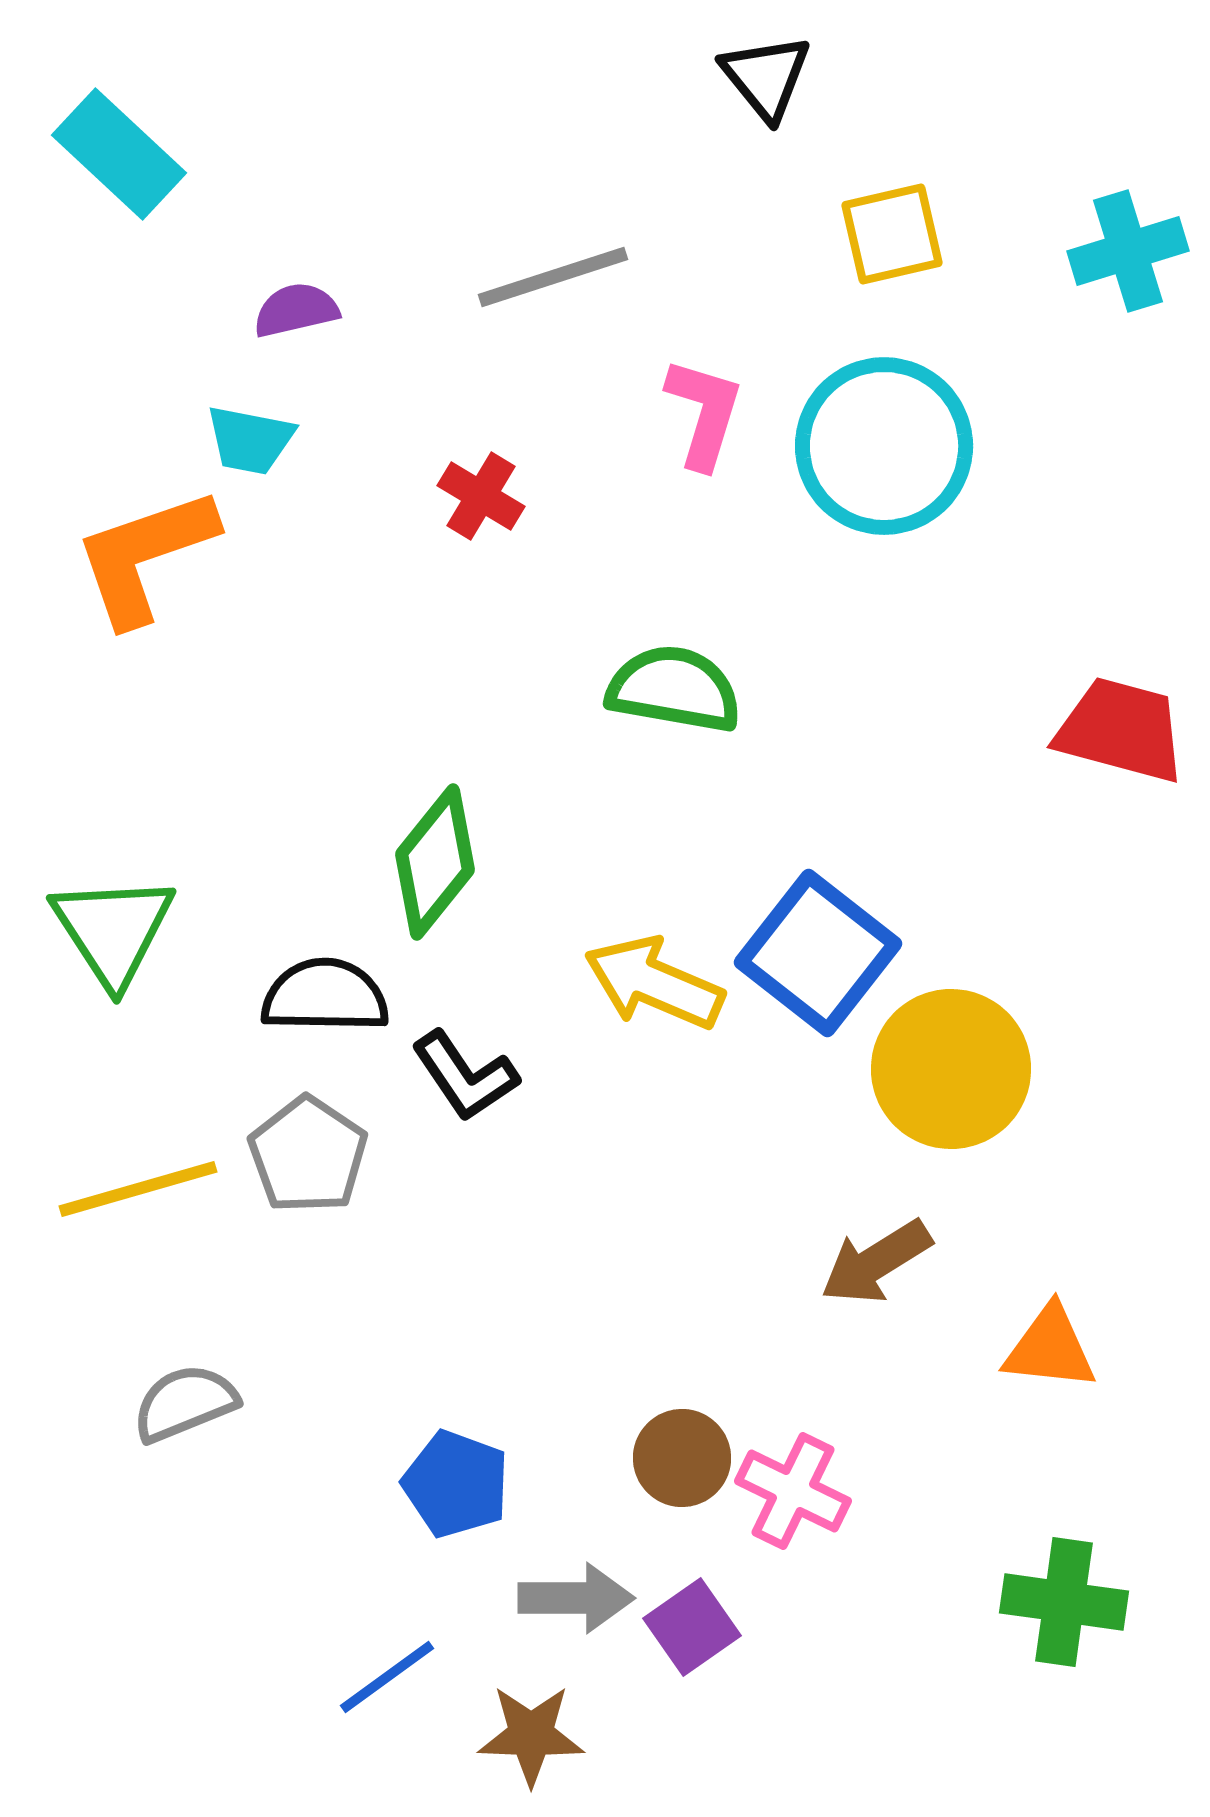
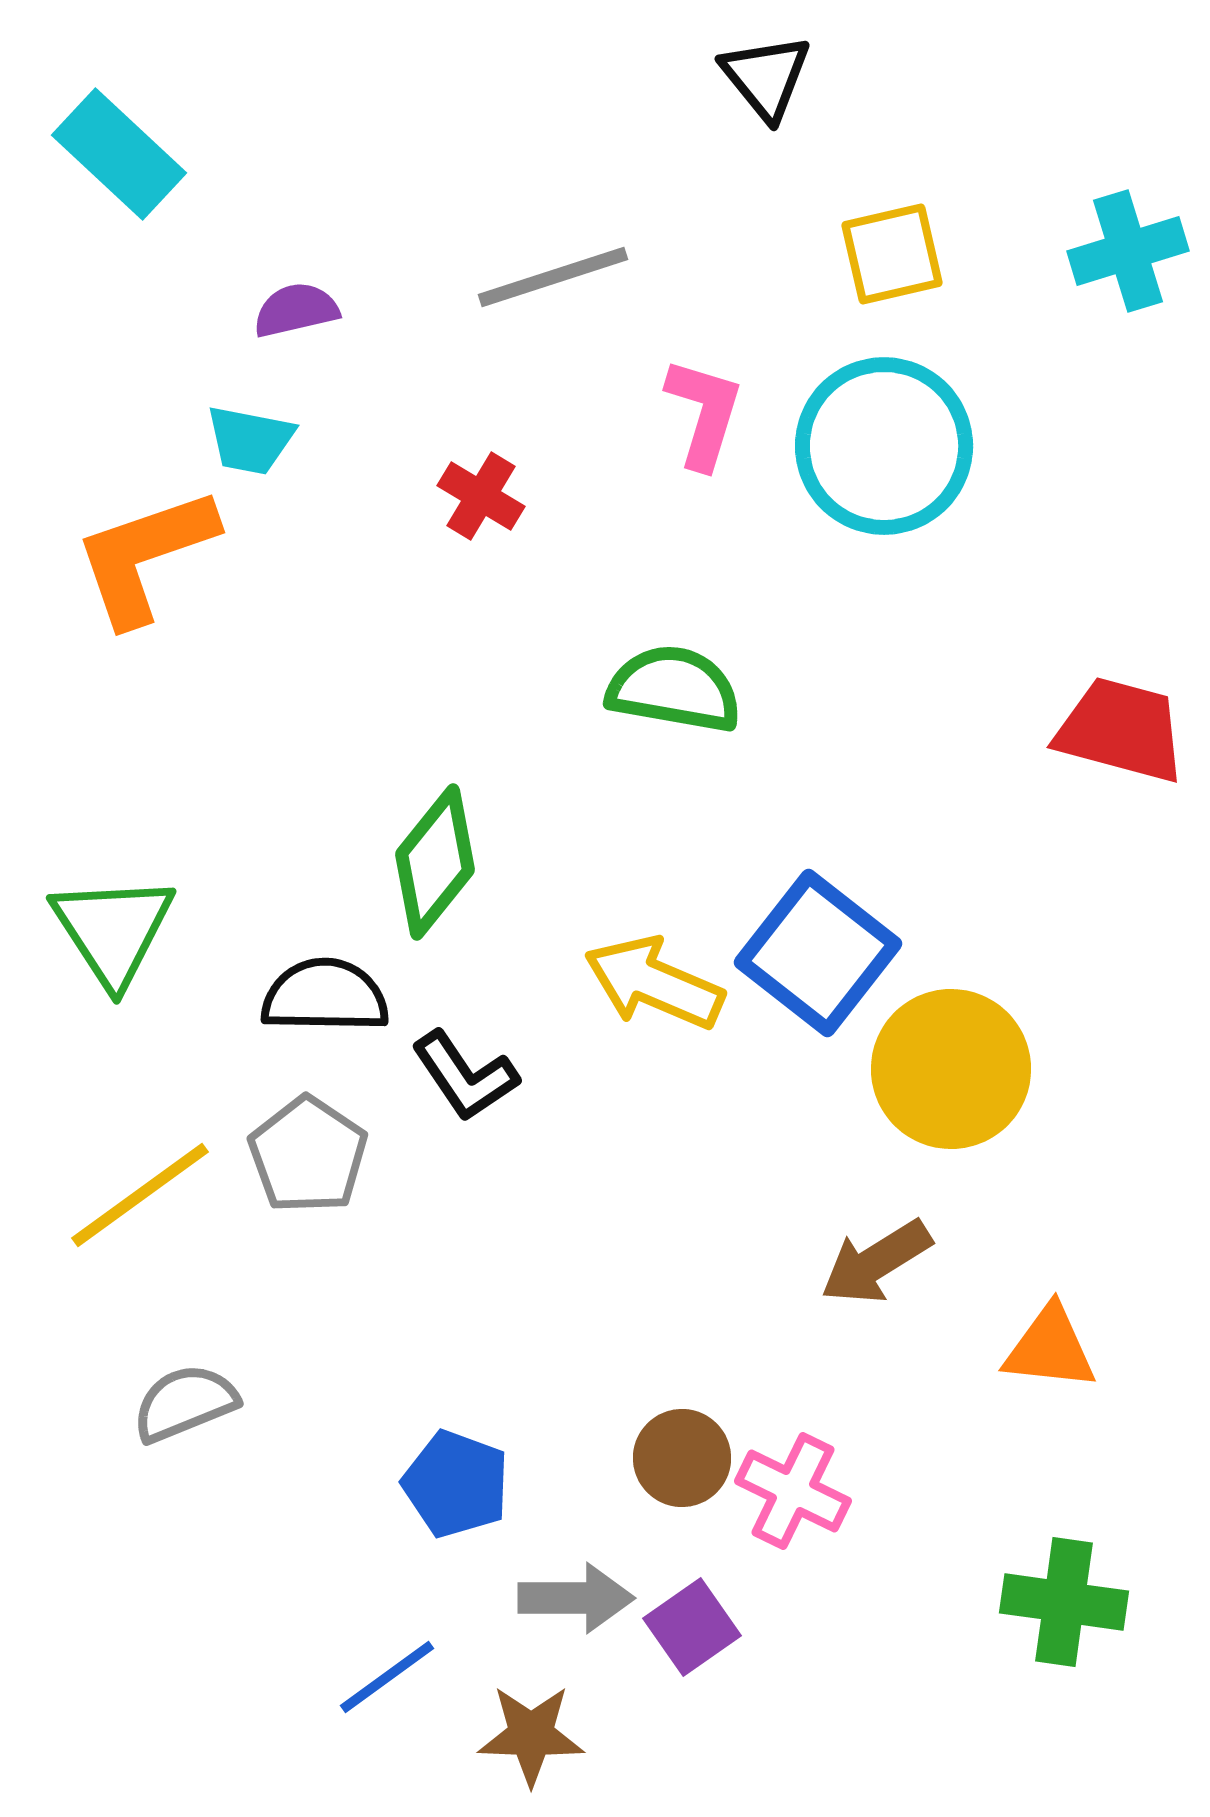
yellow square: moved 20 px down
yellow line: moved 2 px right, 6 px down; rotated 20 degrees counterclockwise
